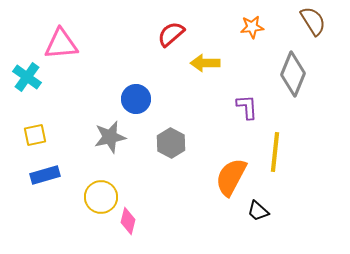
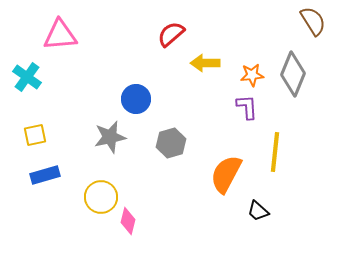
orange star: moved 48 px down
pink triangle: moved 1 px left, 9 px up
gray hexagon: rotated 16 degrees clockwise
orange semicircle: moved 5 px left, 3 px up
